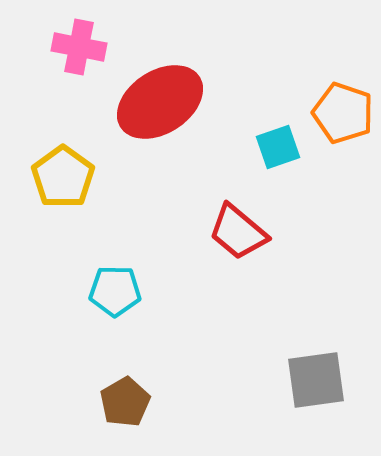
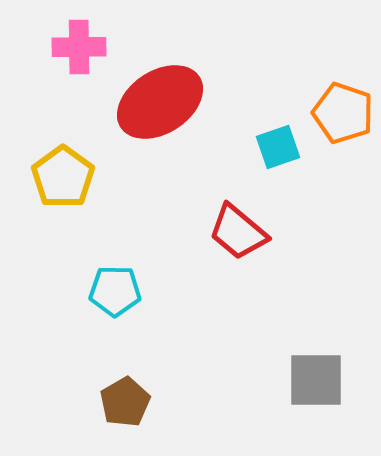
pink cross: rotated 12 degrees counterclockwise
gray square: rotated 8 degrees clockwise
